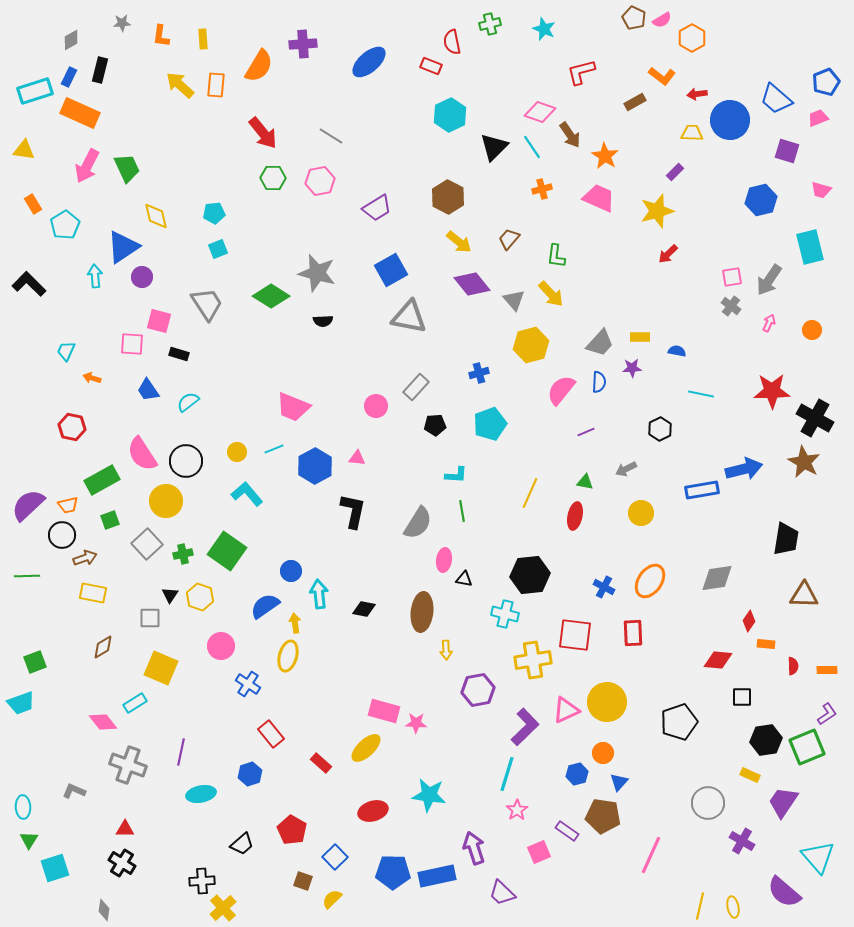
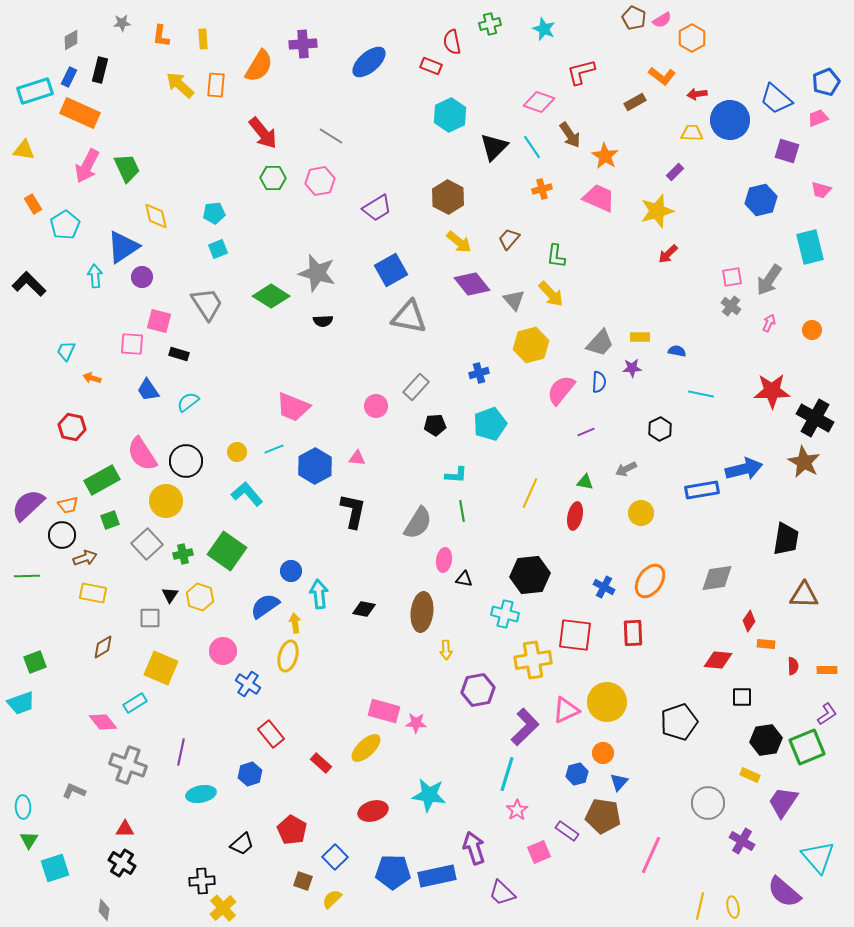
pink diamond at (540, 112): moved 1 px left, 10 px up
pink circle at (221, 646): moved 2 px right, 5 px down
